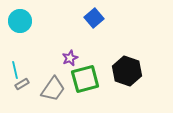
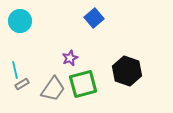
green square: moved 2 px left, 5 px down
